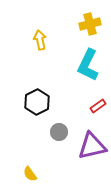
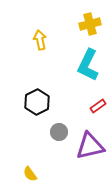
purple triangle: moved 2 px left
